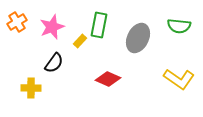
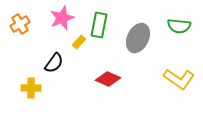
orange cross: moved 3 px right, 2 px down
pink star: moved 10 px right, 9 px up
yellow rectangle: moved 1 px left, 1 px down
